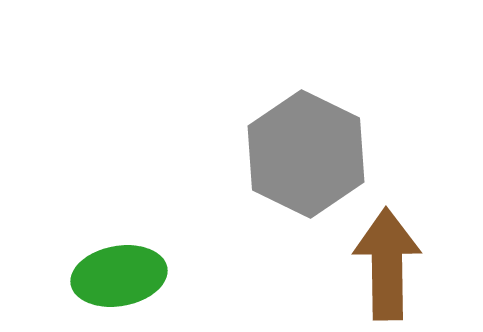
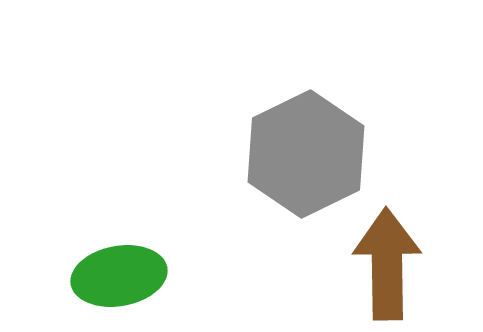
gray hexagon: rotated 8 degrees clockwise
